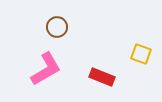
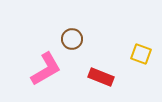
brown circle: moved 15 px right, 12 px down
red rectangle: moved 1 px left
